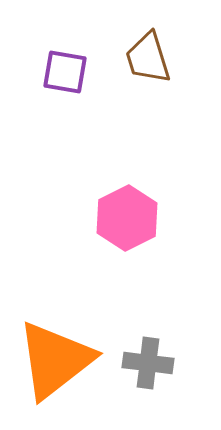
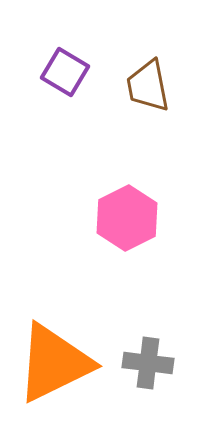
brown trapezoid: moved 28 px down; rotated 6 degrees clockwise
purple square: rotated 21 degrees clockwise
orange triangle: moved 1 px left, 3 px down; rotated 12 degrees clockwise
